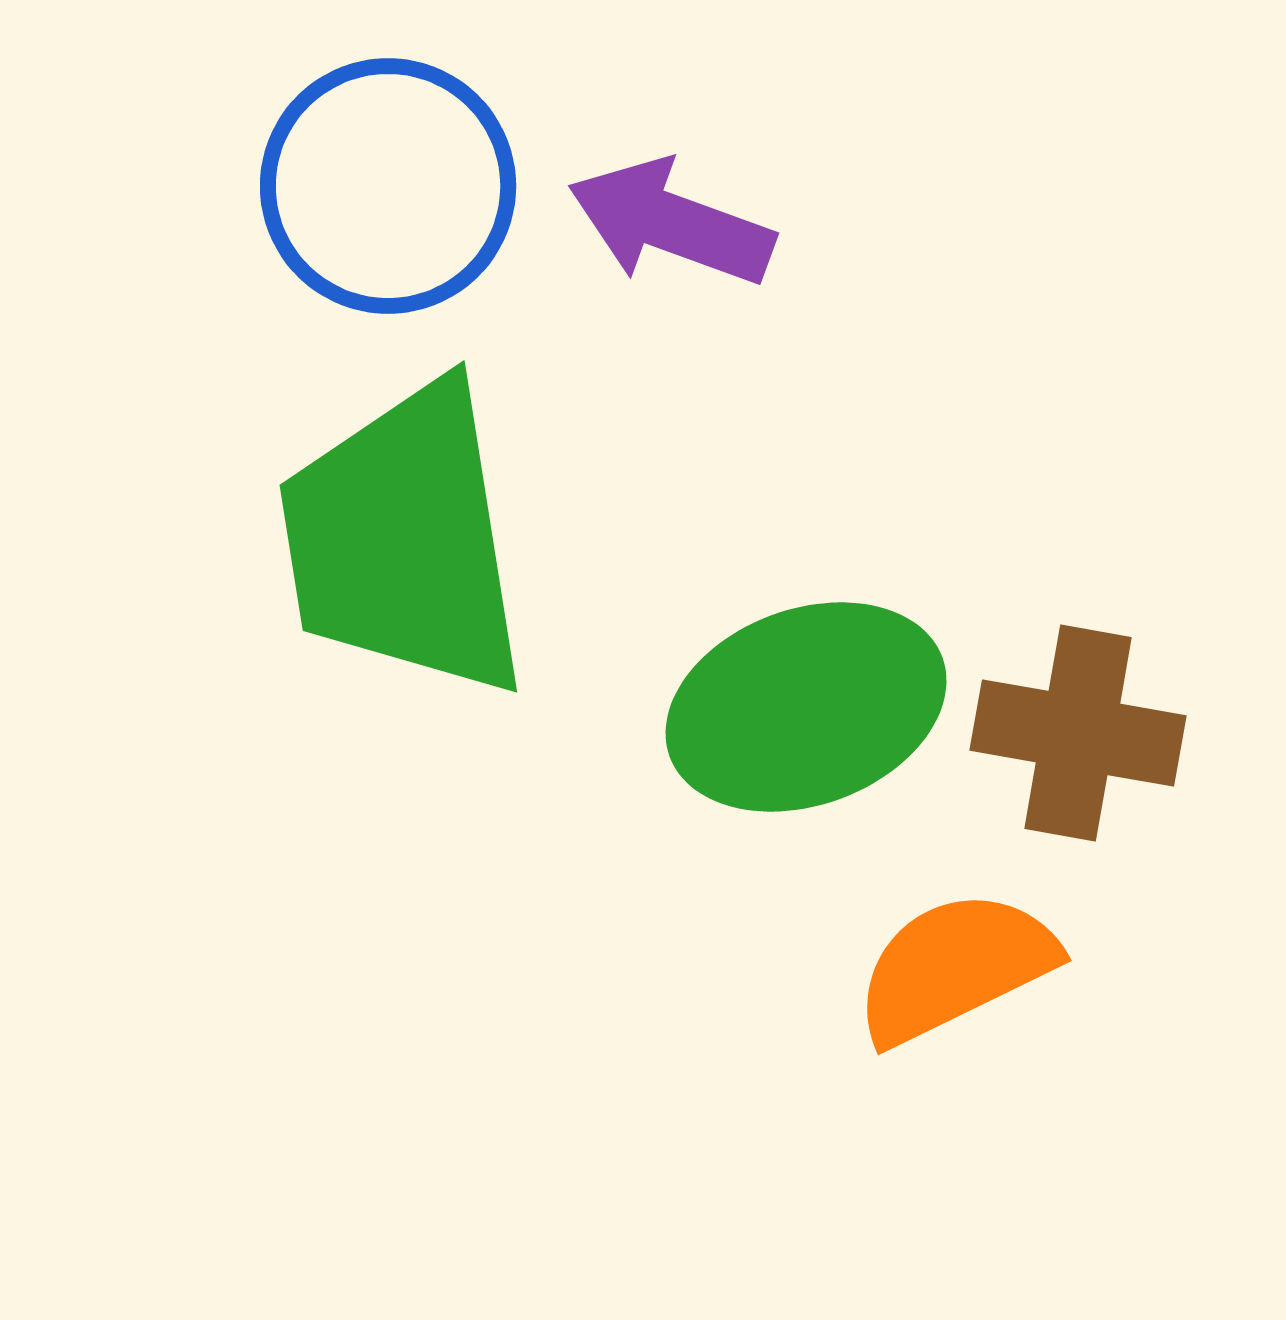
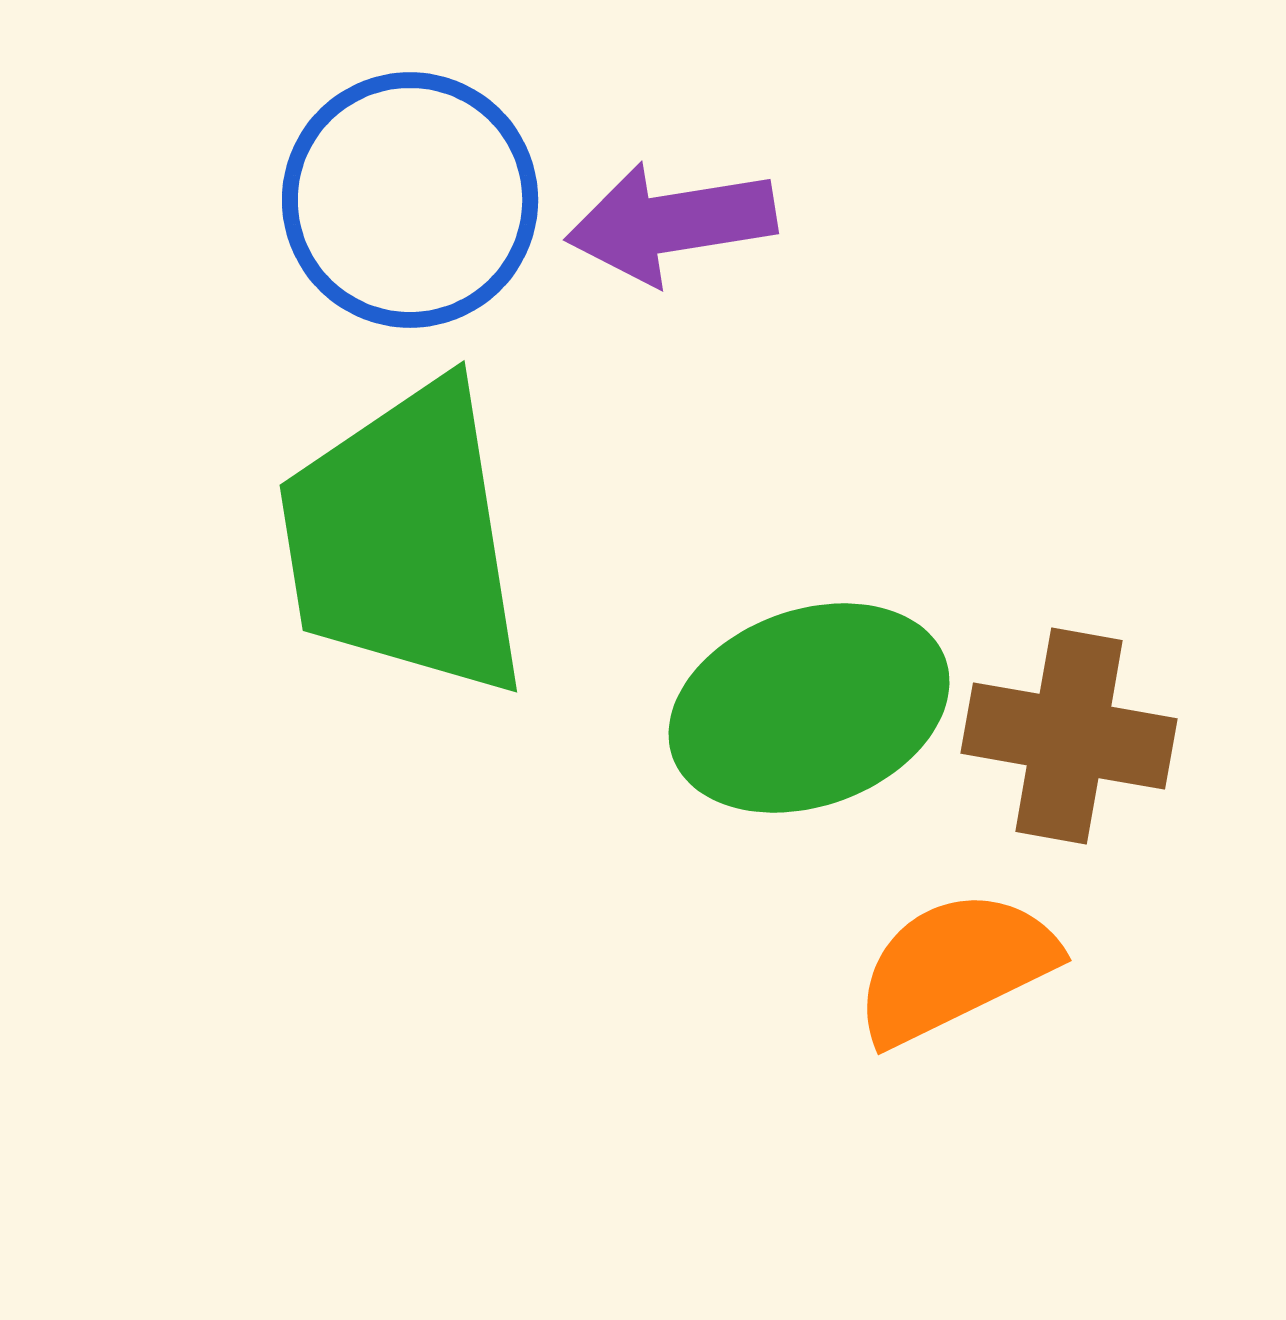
blue circle: moved 22 px right, 14 px down
purple arrow: rotated 29 degrees counterclockwise
green ellipse: moved 3 px right, 1 px down
brown cross: moved 9 px left, 3 px down
